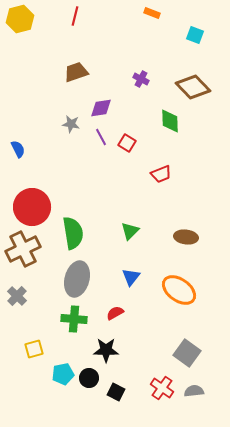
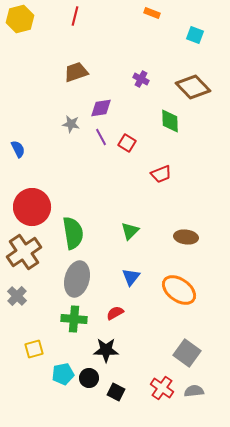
brown cross: moved 1 px right, 3 px down; rotated 8 degrees counterclockwise
